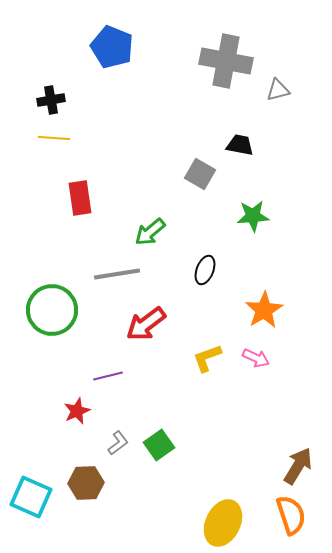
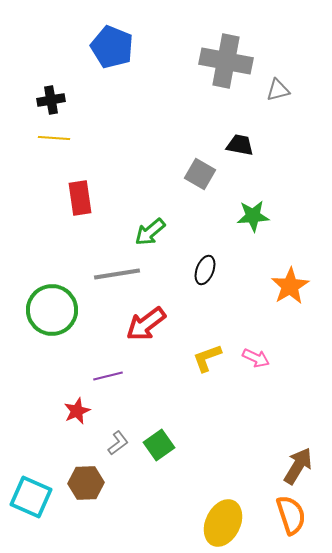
orange star: moved 26 px right, 24 px up
